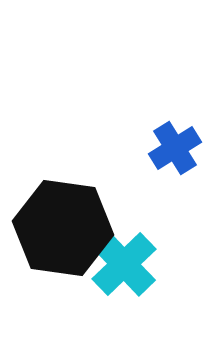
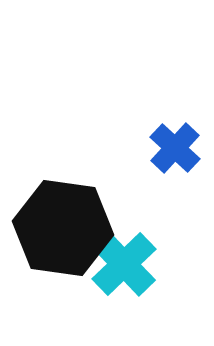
blue cross: rotated 15 degrees counterclockwise
